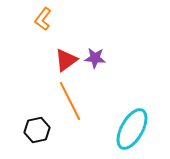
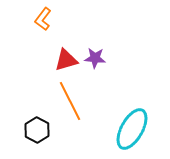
red triangle: rotated 20 degrees clockwise
black hexagon: rotated 20 degrees counterclockwise
